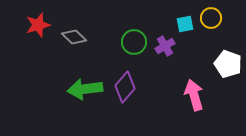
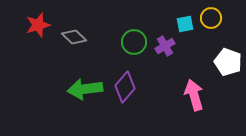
white pentagon: moved 2 px up
